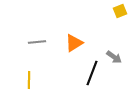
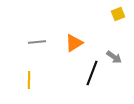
yellow square: moved 2 px left, 3 px down
